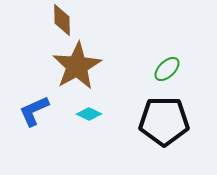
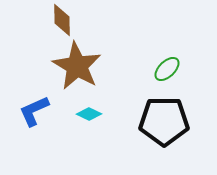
brown star: rotated 12 degrees counterclockwise
